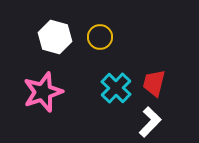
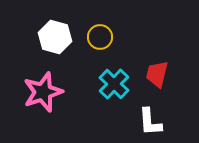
red trapezoid: moved 3 px right, 9 px up
cyan cross: moved 2 px left, 4 px up
white L-shape: rotated 132 degrees clockwise
